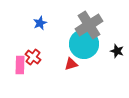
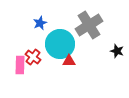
cyan circle: moved 24 px left
red triangle: moved 2 px left, 3 px up; rotated 16 degrees clockwise
